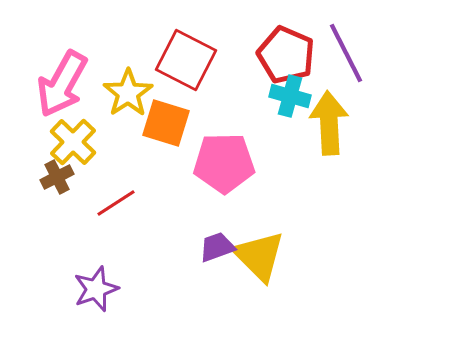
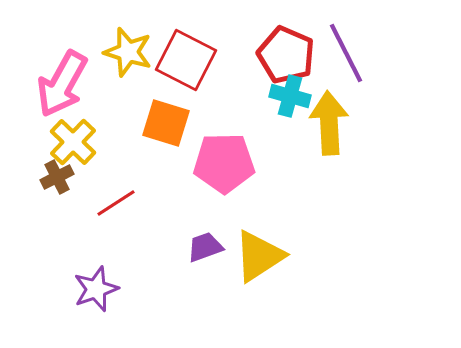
yellow star: moved 41 px up; rotated 21 degrees counterclockwise
purple trapezoid: moved 12 px left
yellow triangle: rotated 42 degrees clockwise
